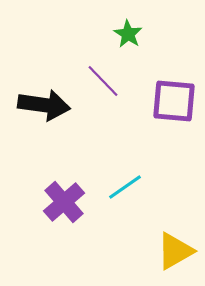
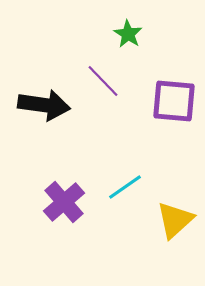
yellow triangle: moved 31 px up; rotated 12 degrees counterclockwise
